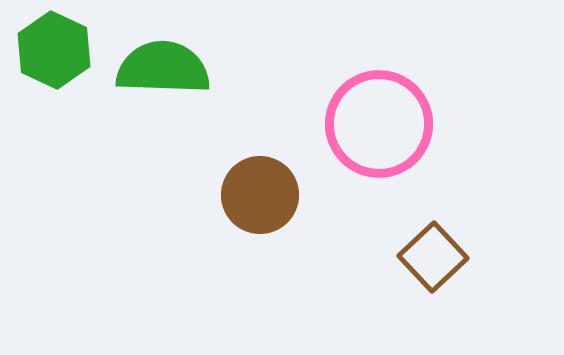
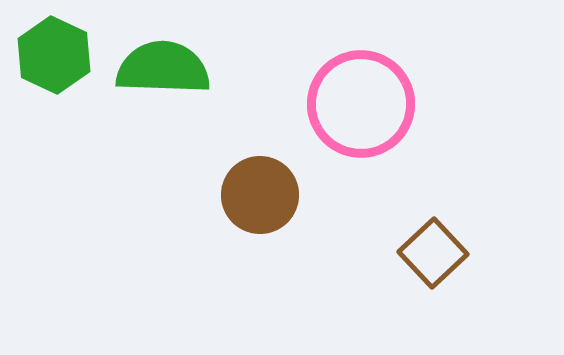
green hexagon: moved 5 px down
pink circle: moved 18 px left, 20 px up
brown square: moved 4 px up
